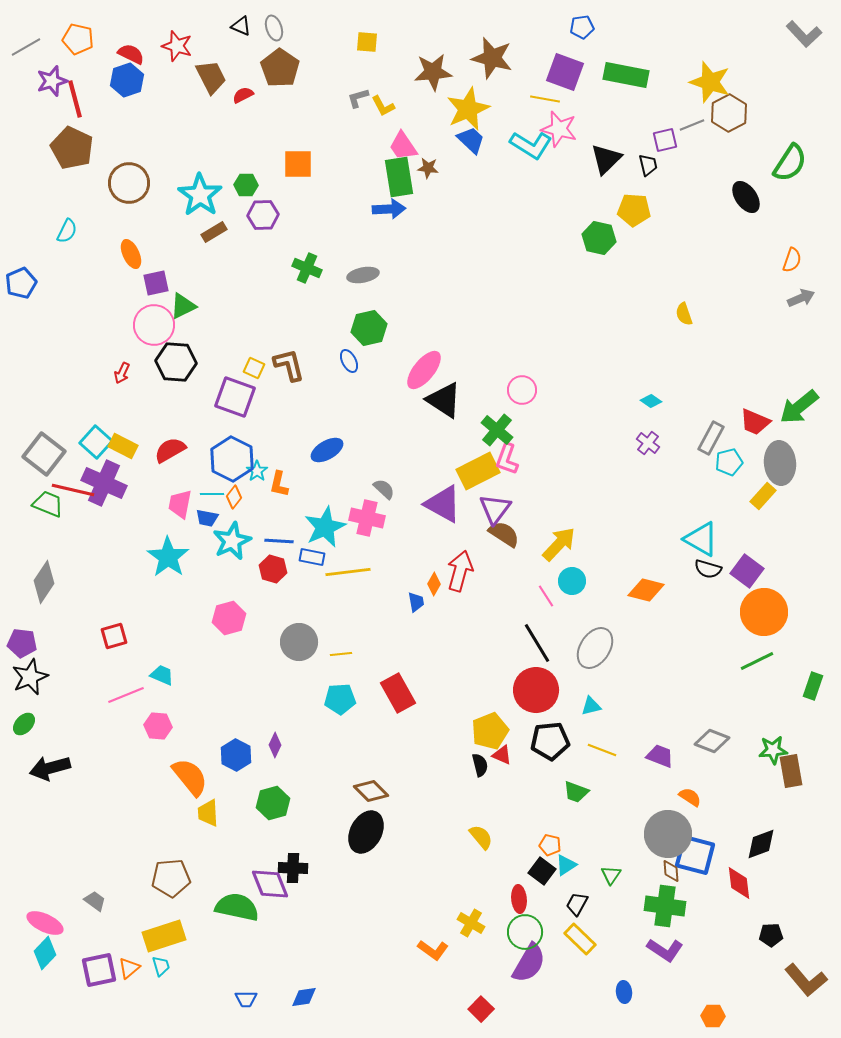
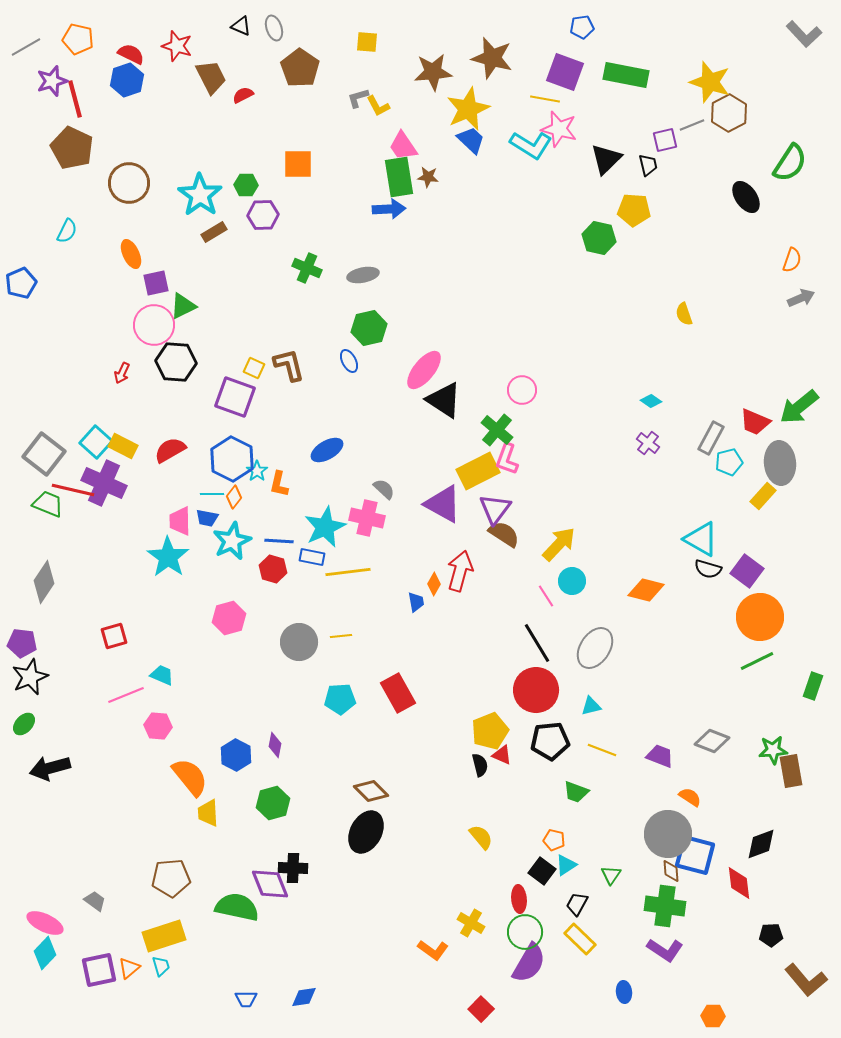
brown pentagon at (280, 68): moved 20 px right
yellow L-shape at (383, 106): moved 5 px left
brown star at (428, 168): moved 9 px down
pink trapezoid at (180, 504): moved 17 px down; rotated 12 degrees counterclockwise
orange circle at (764, 612): moved 4 px left, 5 px down
yellow line at (341, 654): moved 18 px up
purple diamond at (275, 745): rotated 15 degrees counterclockwise
orange pentagon at (550, 845): moved 4 px right, 5 px up
